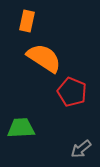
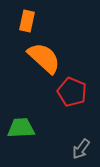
orange semicircle: rotated 9 degrees clockwise
gray arrow: rotated 15 degrees counterclockwise
